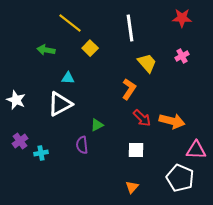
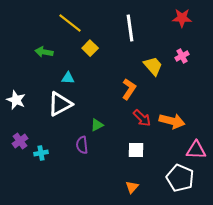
green arrow: moved 2 px left, 2 px down
yellow trapezoid: moved 6 px right, 3 px down
